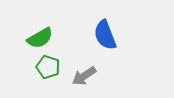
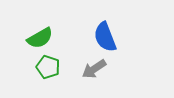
blue semicircle: moved 2 px down
gray arrow: moved 10 px right, 7 px up
